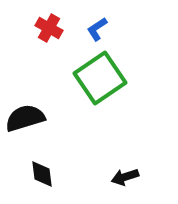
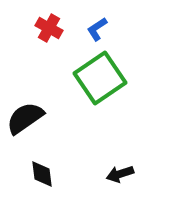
black semicircle: rotated 18 degrees counterclockwise
black arrow: moved 5 px left, 3 px up
